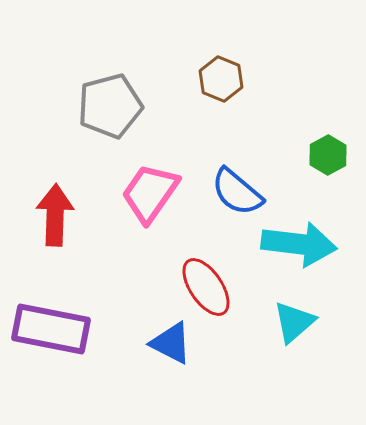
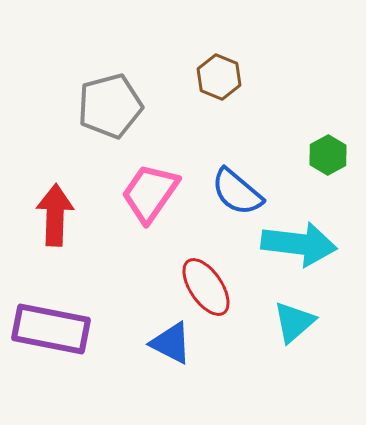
brown hexagon: moved 2 px left, 2 px up
